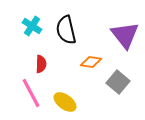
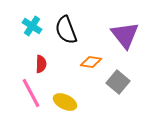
black semicircle: rotated 8 degrees counterclockwise
yellow ellipse: rotated 10 degrees counterclockwise
